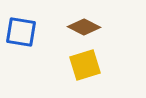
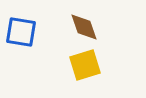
brown diamond: rotated 44 degrees clockwise
